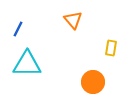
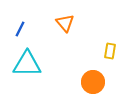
orange triangle: moved 8 px left, 3 px down
blue line: moved 2 px right
yellow rectangle: moved 1 px left, 3 px down
